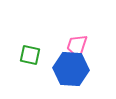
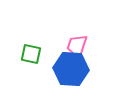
green square: moved 1 px right, 1 px up
